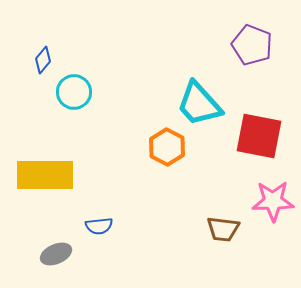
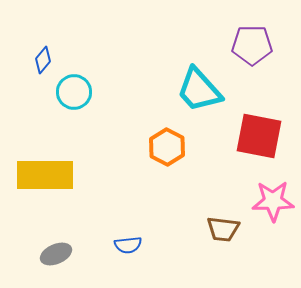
purple pentagon: rotated 21 degrees counterclockwise
cyan trapezoid: moved 14 px up
blue semicircle: moved 29 px right, 19 px down
